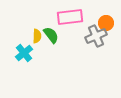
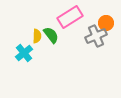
pink rectangle: rotated 25 degrees counterclockwise
